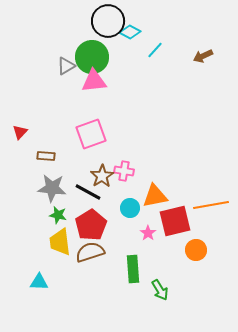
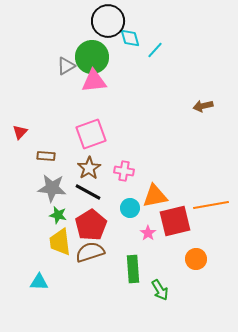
cyan diamond: moved 6 px down; rotated 45 degrees clockwise
brown arrow: moved 50 px down; rotated 12 degrees clockwise
brown star: moved 13 px left, 8 px up
orange circle: moved 9 px down
